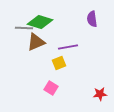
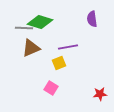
brown triangle: moved 5 px left, 6 px down
